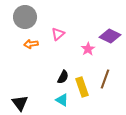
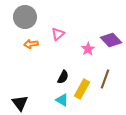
purple diamond: moved 1 px right, 4 px down; rotated 20 degrees clockwise
yellow rectangle: moved 2 px down; rotated 48 degrees clockwise
